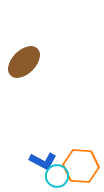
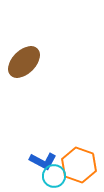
orange hexagon: moved 2 px left, 1 px up; rotated 16 degrees clockwise
cyan circle: moved 3 px left
